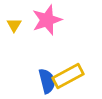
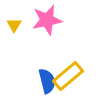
pink star: rotated 8 degrees clockwise
yellow rectangle: rotated 12 degrees counterclockwise
